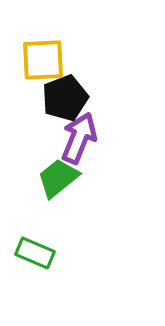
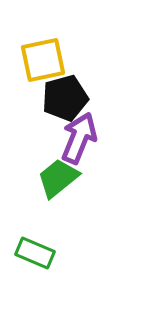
yellow square: rotated 9 degrees counterclockwise
black pentagon: rotated 6 degrees clockwise
